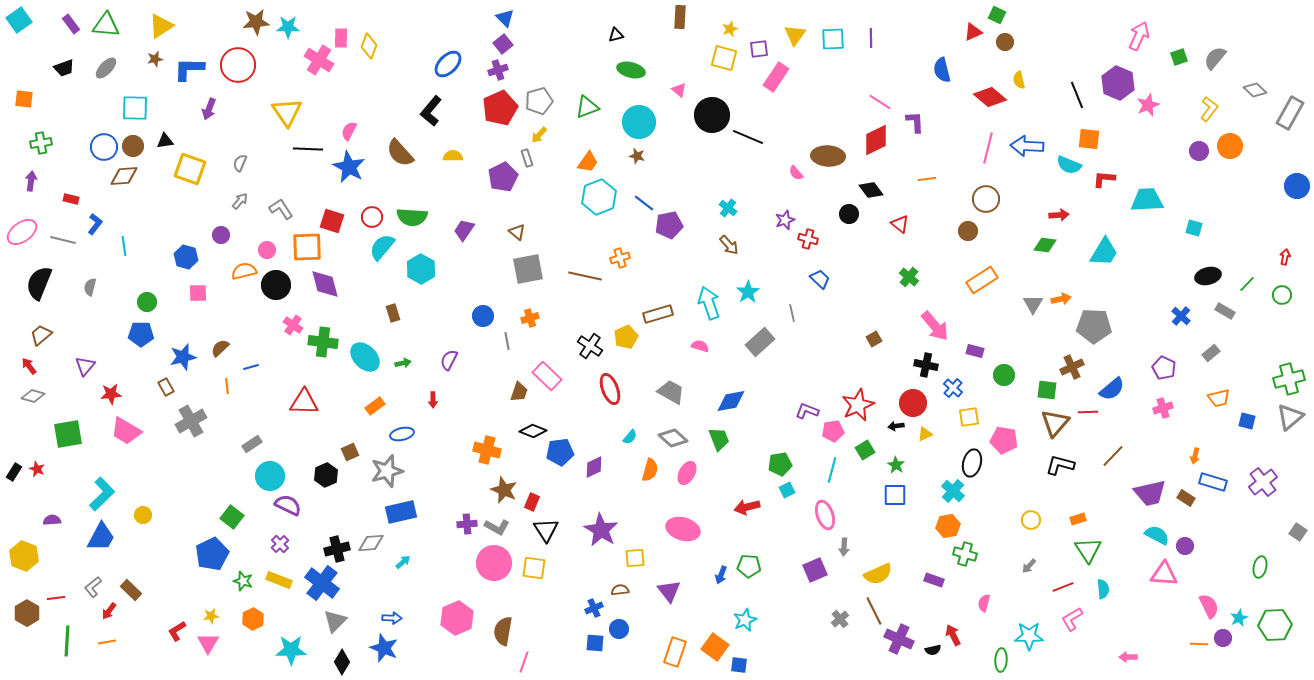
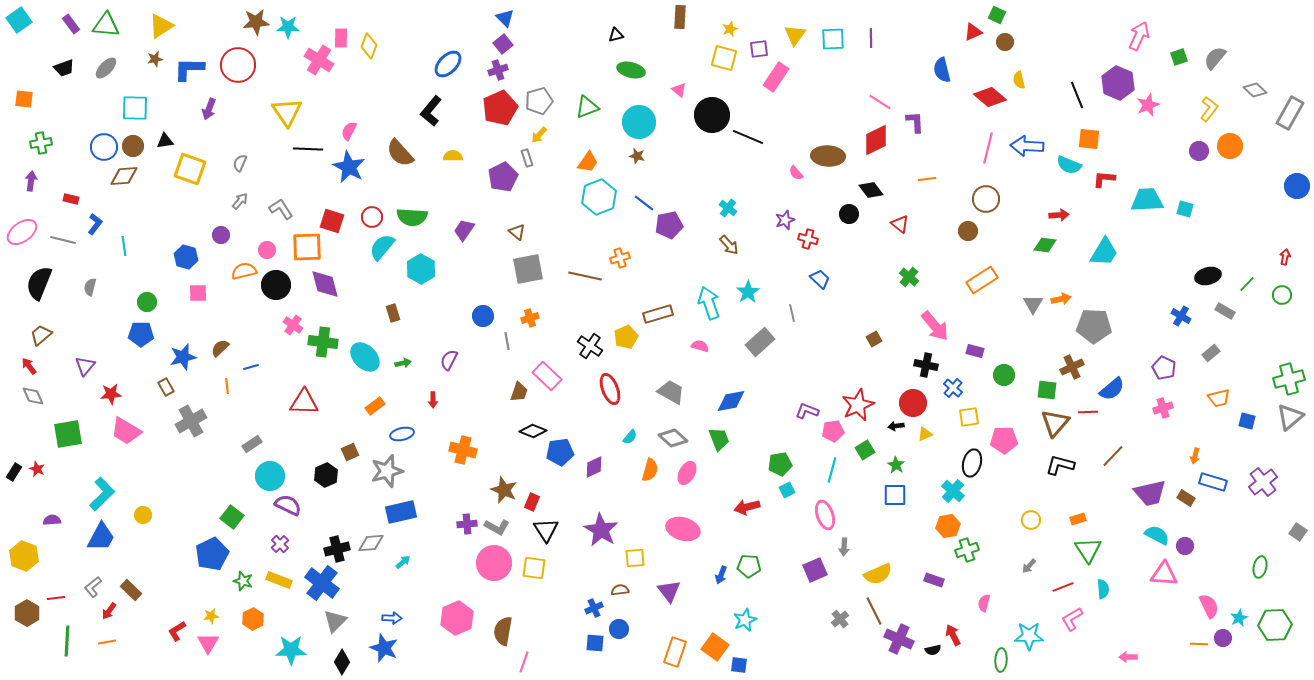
cyan square at (1194, 228): moved 9 px left, 19 px up
blue cross at (1181, 316): rotated 12 degrees counterclockwise
gray diamond at (33, 396): rotated 50 degrees clockwise
pink pentagon at (1004, 440): rotated 12 degrees counterclockwise
orange cross at (487, 450): moved 24 px left
green cross at (965, 554): moved 2 px right, 4 px up; rotated 35 degrees counterclockwise
